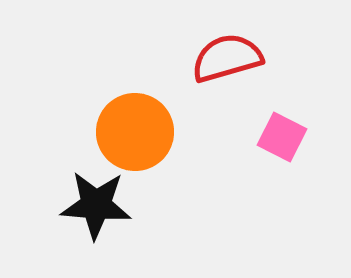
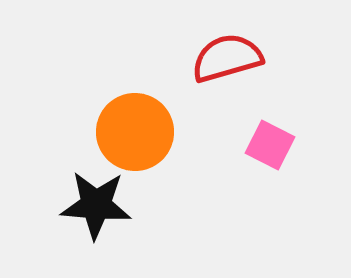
pink square: moved 12 px left, 8 px down
